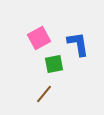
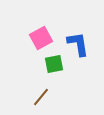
pink square: moved 2 px right
brown line: moved 3 px left, 3 px down
